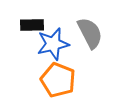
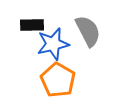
gray semicircle: moved 2 px left, 2 px up
orange pentagon: rotated 8 degrees clockwise
